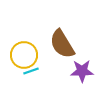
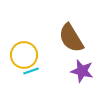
brown semicircle: moved 9 px right, 6 px up
purple star: rotated 15 degrees clockwise
